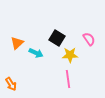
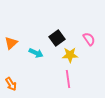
black square: rotated 21 degrees clockwise
orange triangle: moved 6 px left
